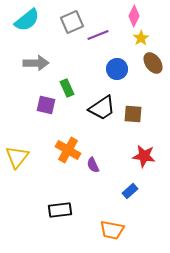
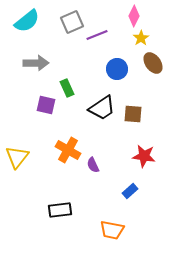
cyan semicircle: moved 1 px down
purple line: moved 1 px left
